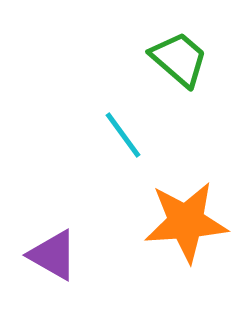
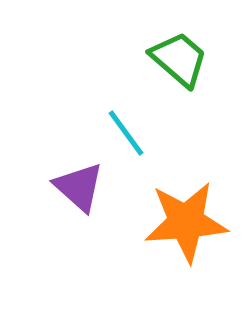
cyan line: moved 3 px right, 2 px up
purple triangle: moved 26 px right, 68 px up; rotated 12 degrees clockwise
